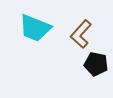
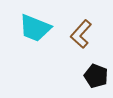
black pentagon: moved 12 px down; rotated 10 degrees clockwise
